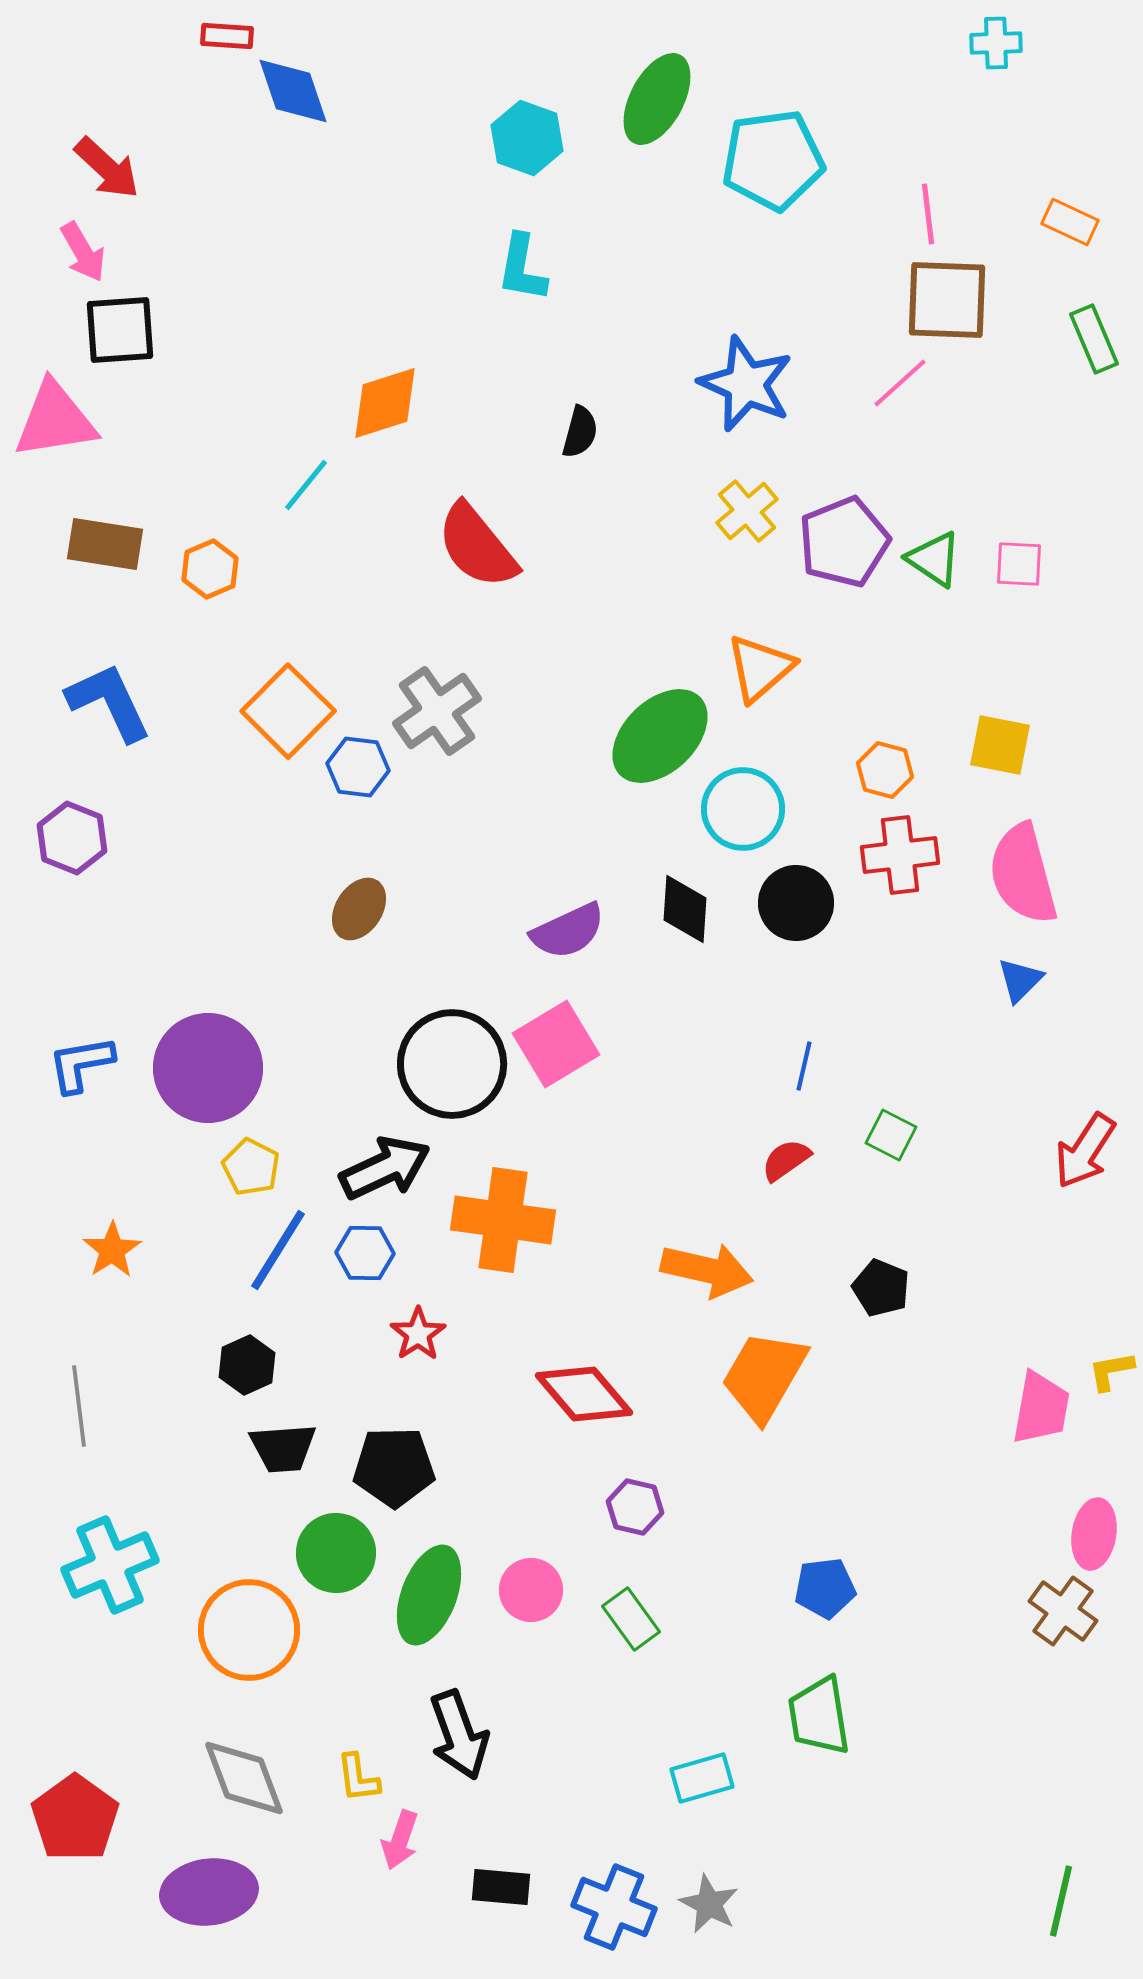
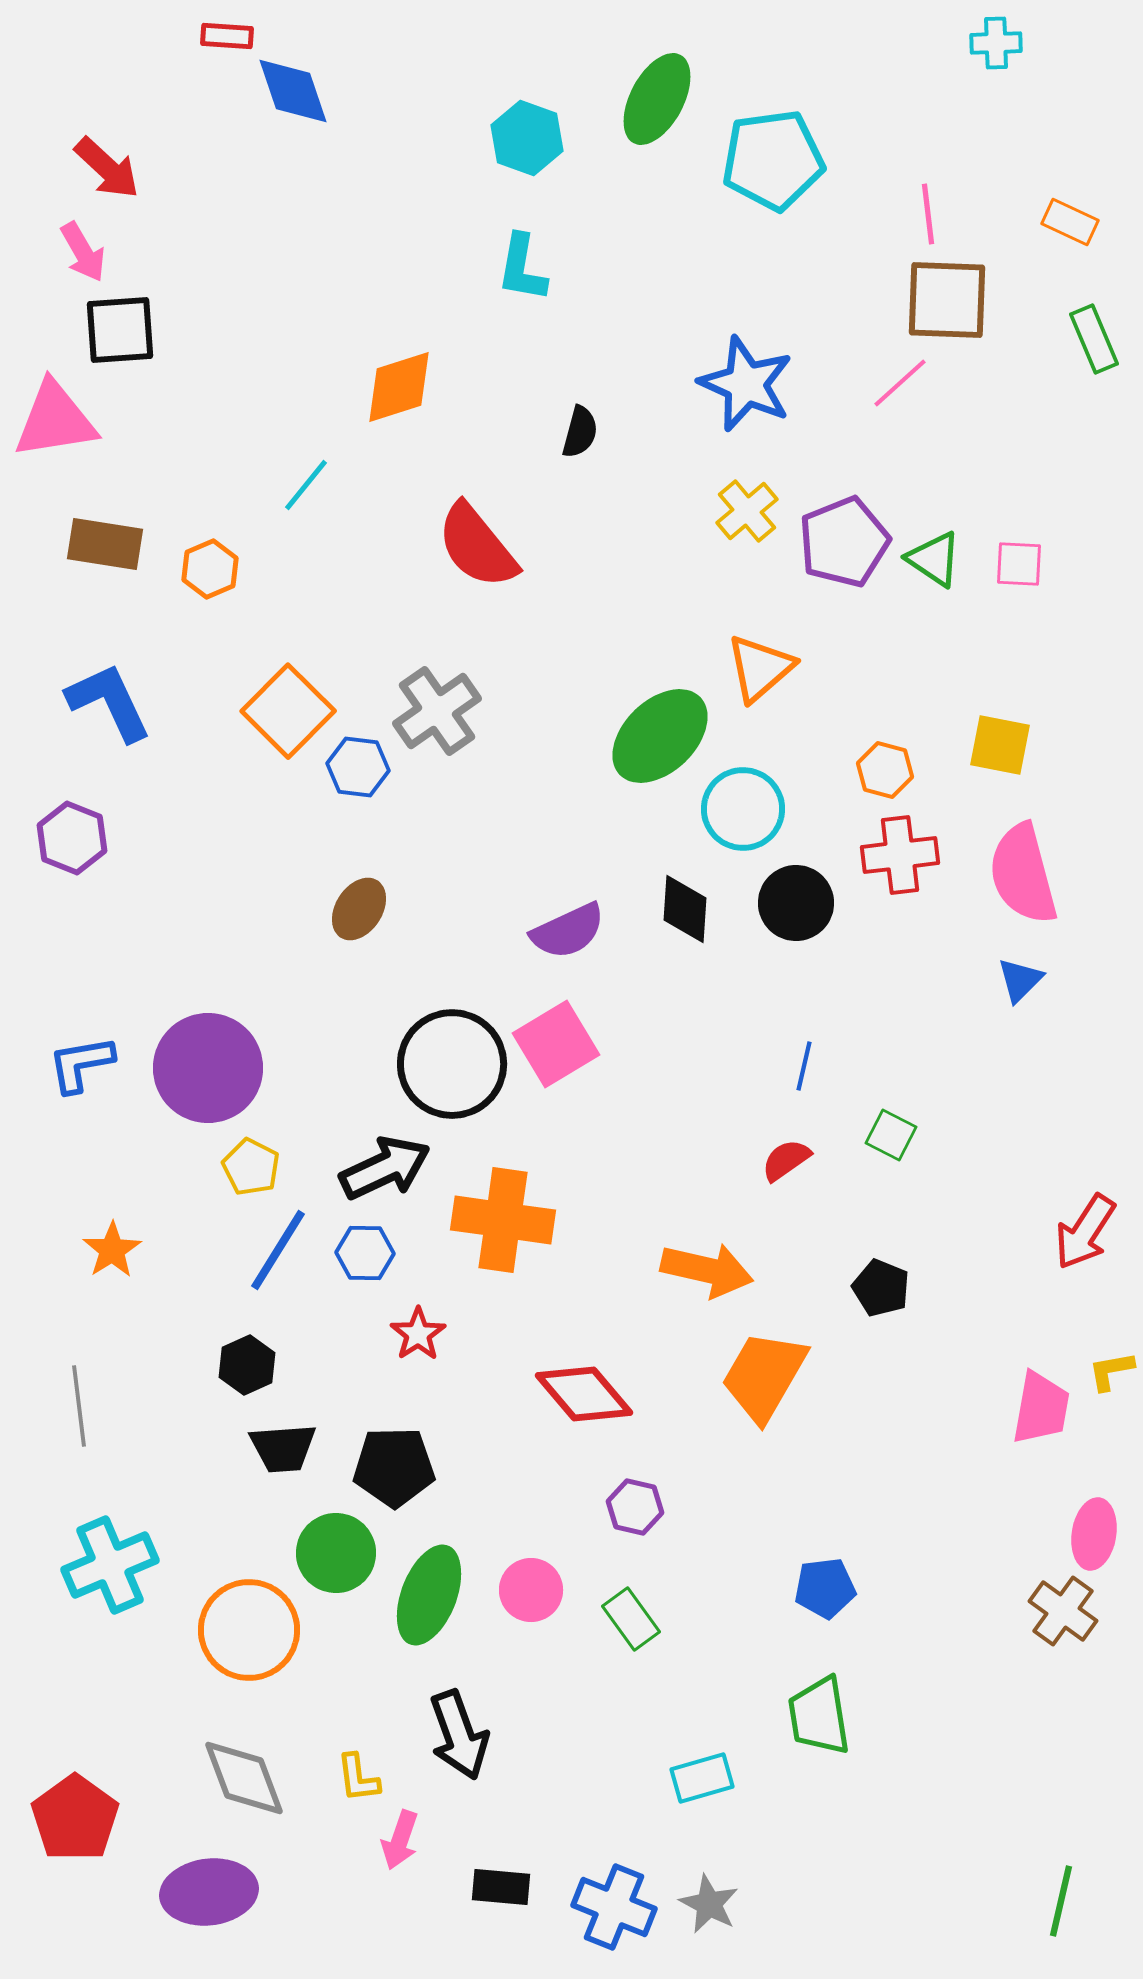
orange diamond at (385, 403): moved 14 px right, 16 px up
red arrow at (1085, 1151): moved 81 px down
